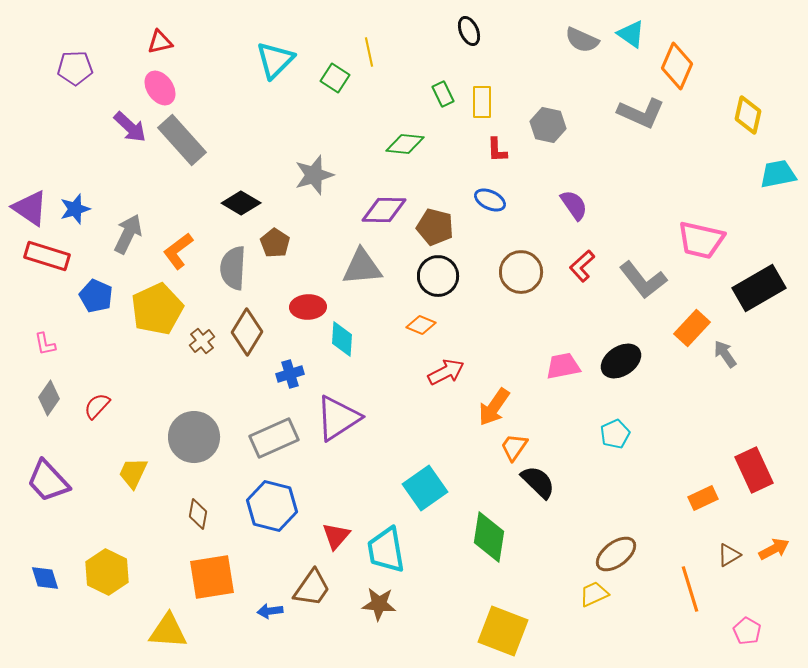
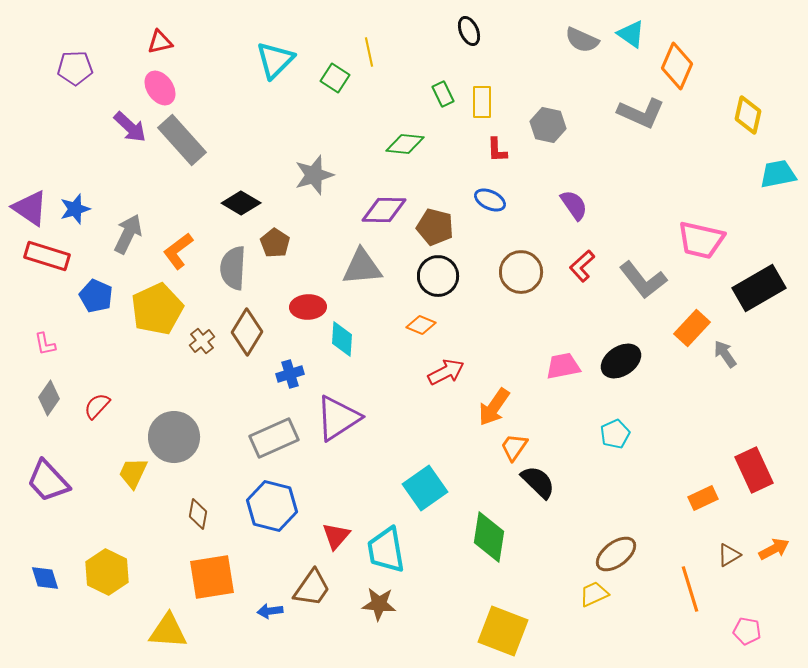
gray circle at (194, 437): moved 20 px left
pink pentagon at (747, 631): rotated 20 degrees counterclockwise
